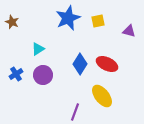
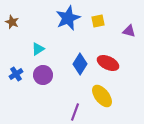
red ellipse: moved 1 px right, 1 px up
